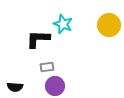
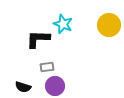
black semicircle: moved 8 px right; rotated 14 degrees clockwise
